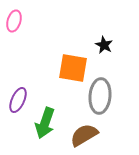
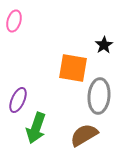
black star: rotated 12 degrees clockwise
gray ellipse: moved 1 px left
green arrow: moved 9 px left, 5 px down
